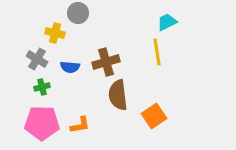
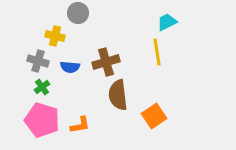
yellow cross: moved 3 px down
gray cross: moved 1 px right, 2 px down; rotated 15 degrees counterclockwise
green cross: rotated 21 degrees counterclockwise
pink pentagon: moved 3 px up; rotated 16 degrees clockwise
